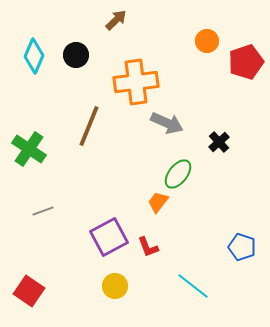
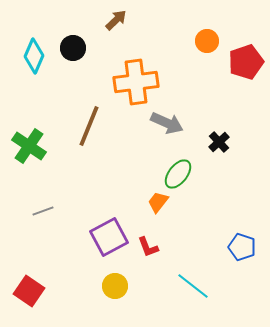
black circle: moved 3 px left, 7 px up
green cross: moved 3 px up
